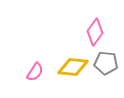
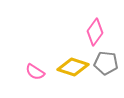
yellow diamond: rotated 12 degrees clockwise
pink semicircle: rotated 90 degrees clockwise
